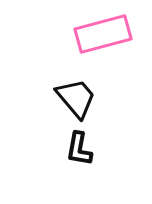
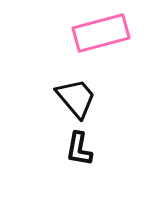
pink rectangle: moved 2 px left, 1 px up
